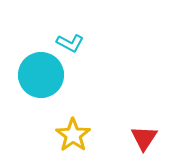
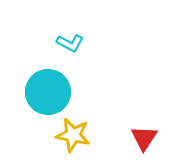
cyan circle: moved 7 px right, 17 px down
yellow star: rotated 24 degrees counterclockwise
